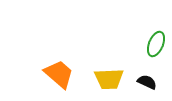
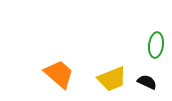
green ellipse: moved 1 px down; rotated 15 degrees counterclockwise
yellow trapezoid: moved 3 px right; rotated 20 degrees counterclockwise
